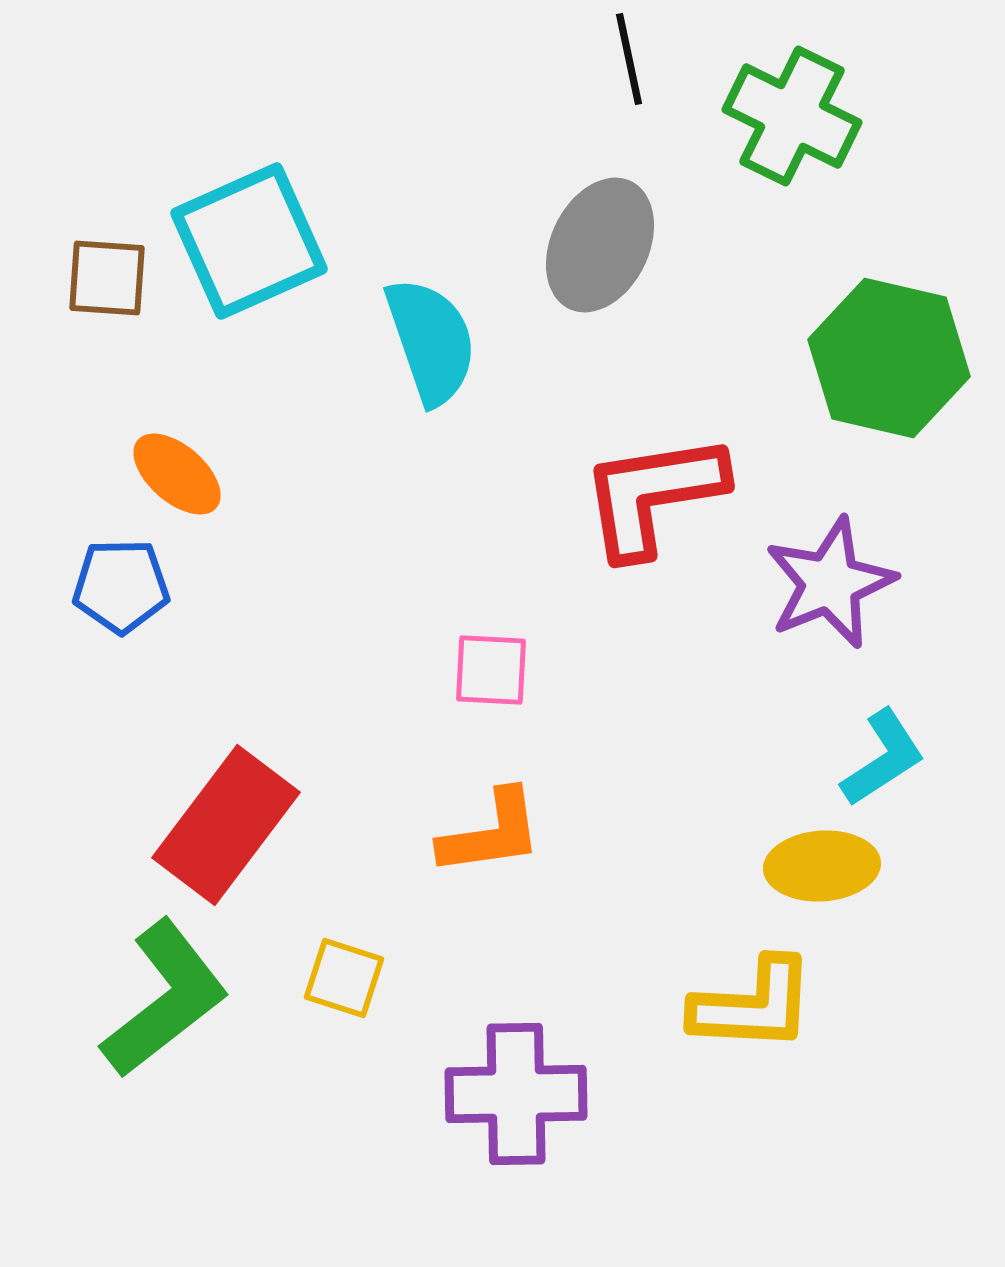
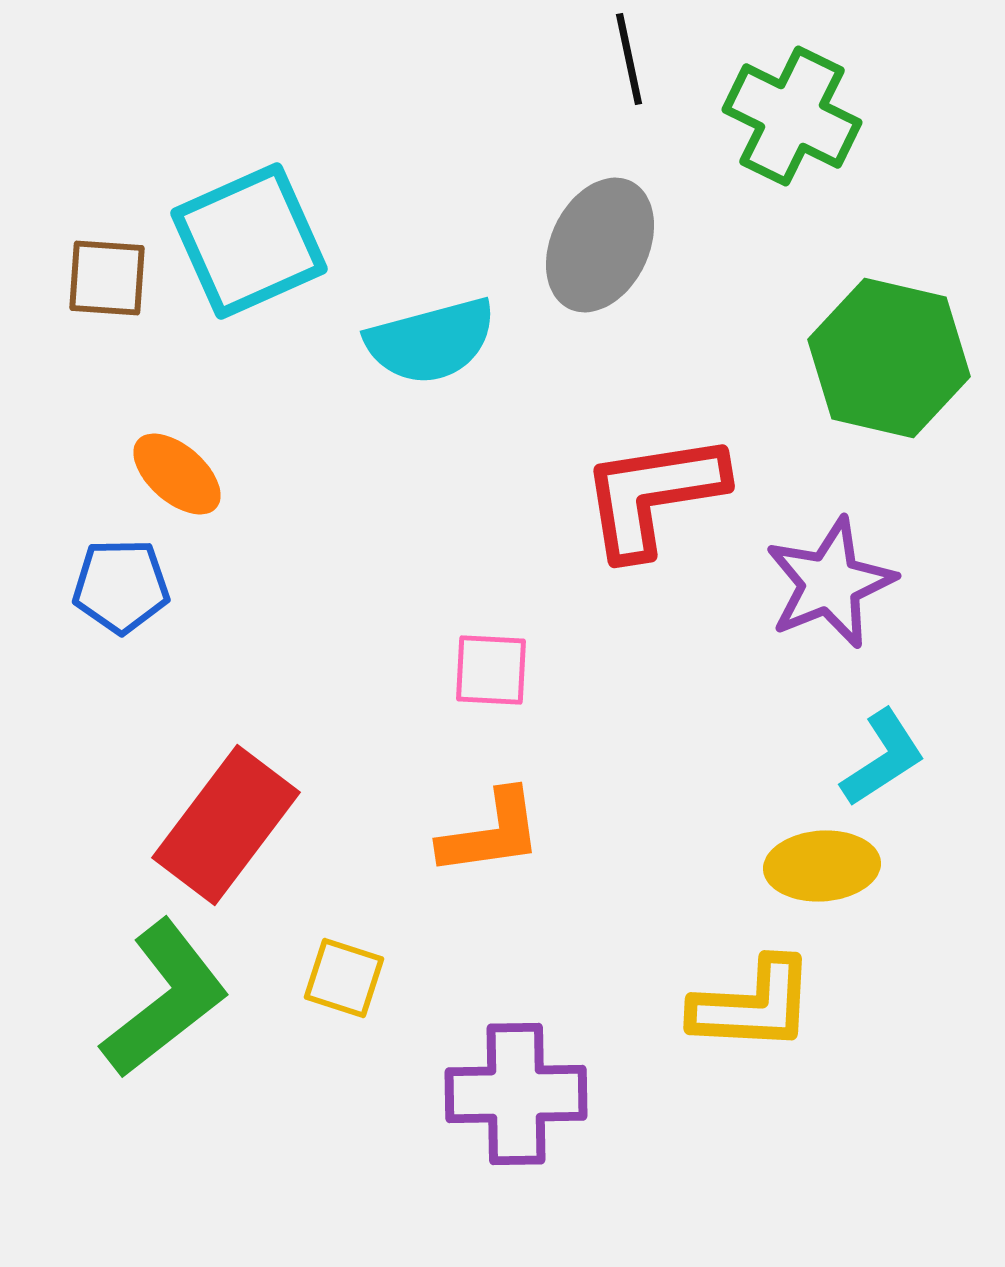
cyan semicircle: rotated 94 degrees clockwise
